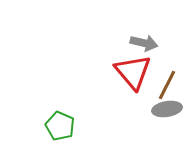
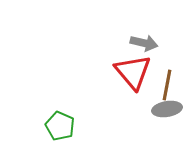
brown line: rotated 16 degrees counterclockwise
